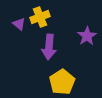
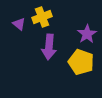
yellow cross: moved 2 px right
purple star: moved 2 px up
yellow pentagon: moved 19 px right, 20 px up; rotated 20 degrees counterclockwise
